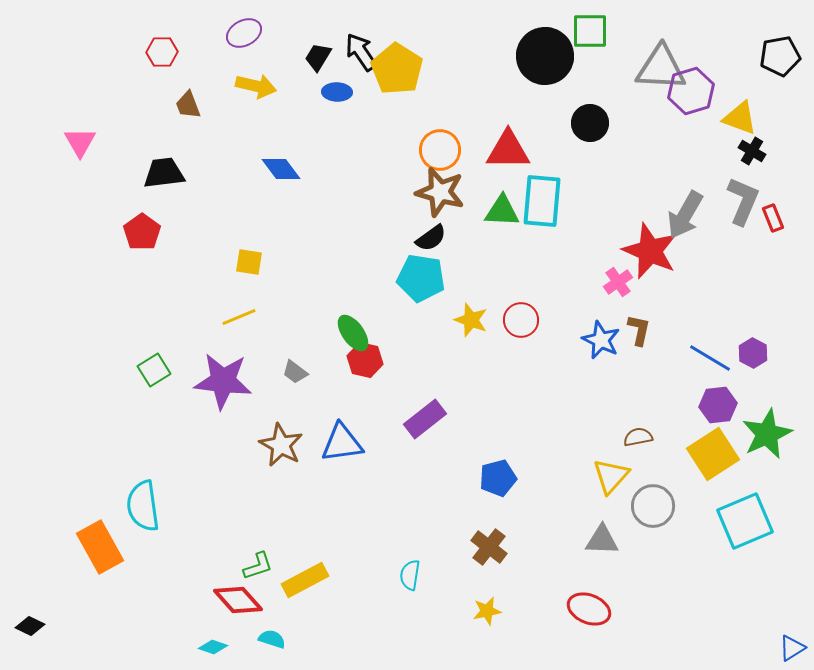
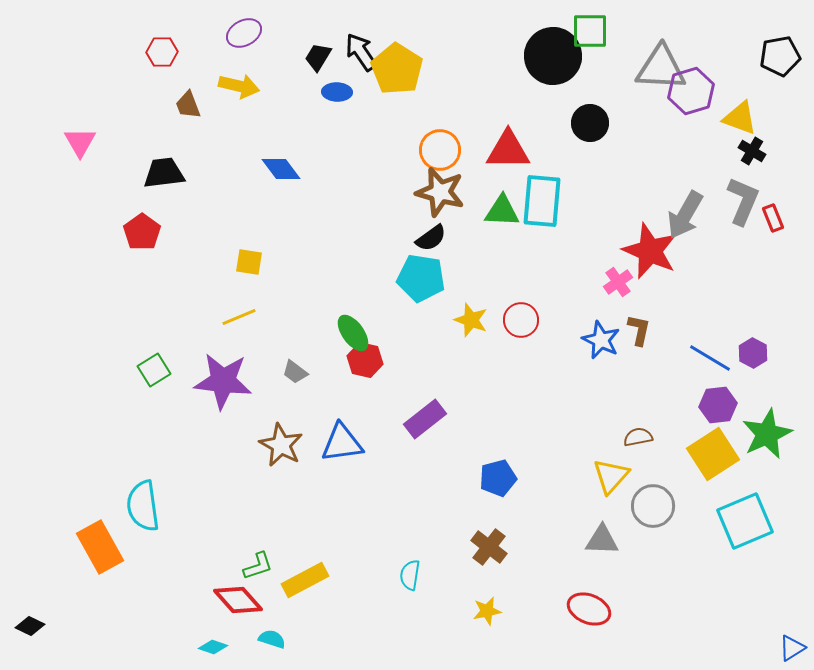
black circle at (545, 56): moved 8 px right
yellow arrow at (256, 86): moved 17 px left
